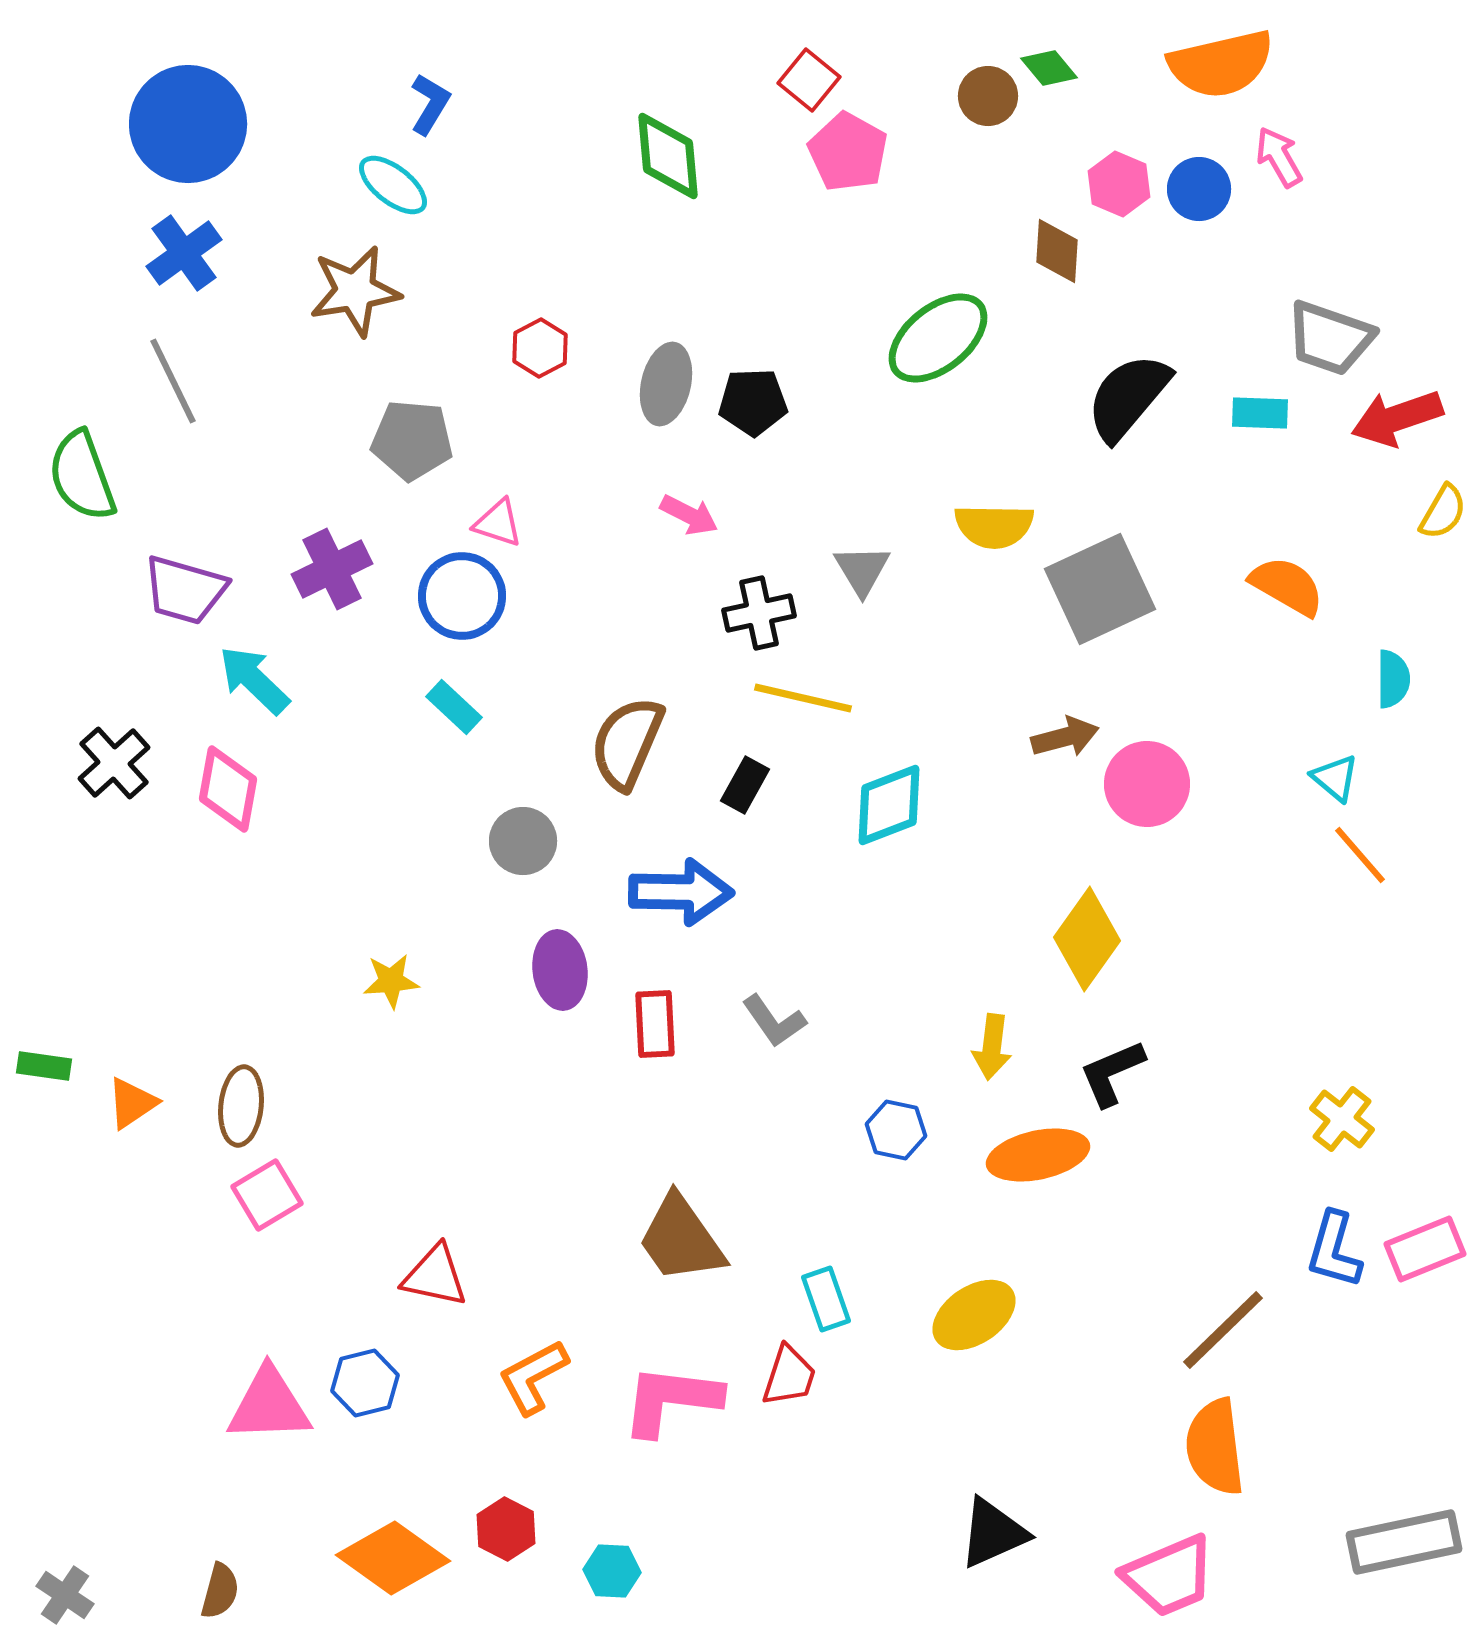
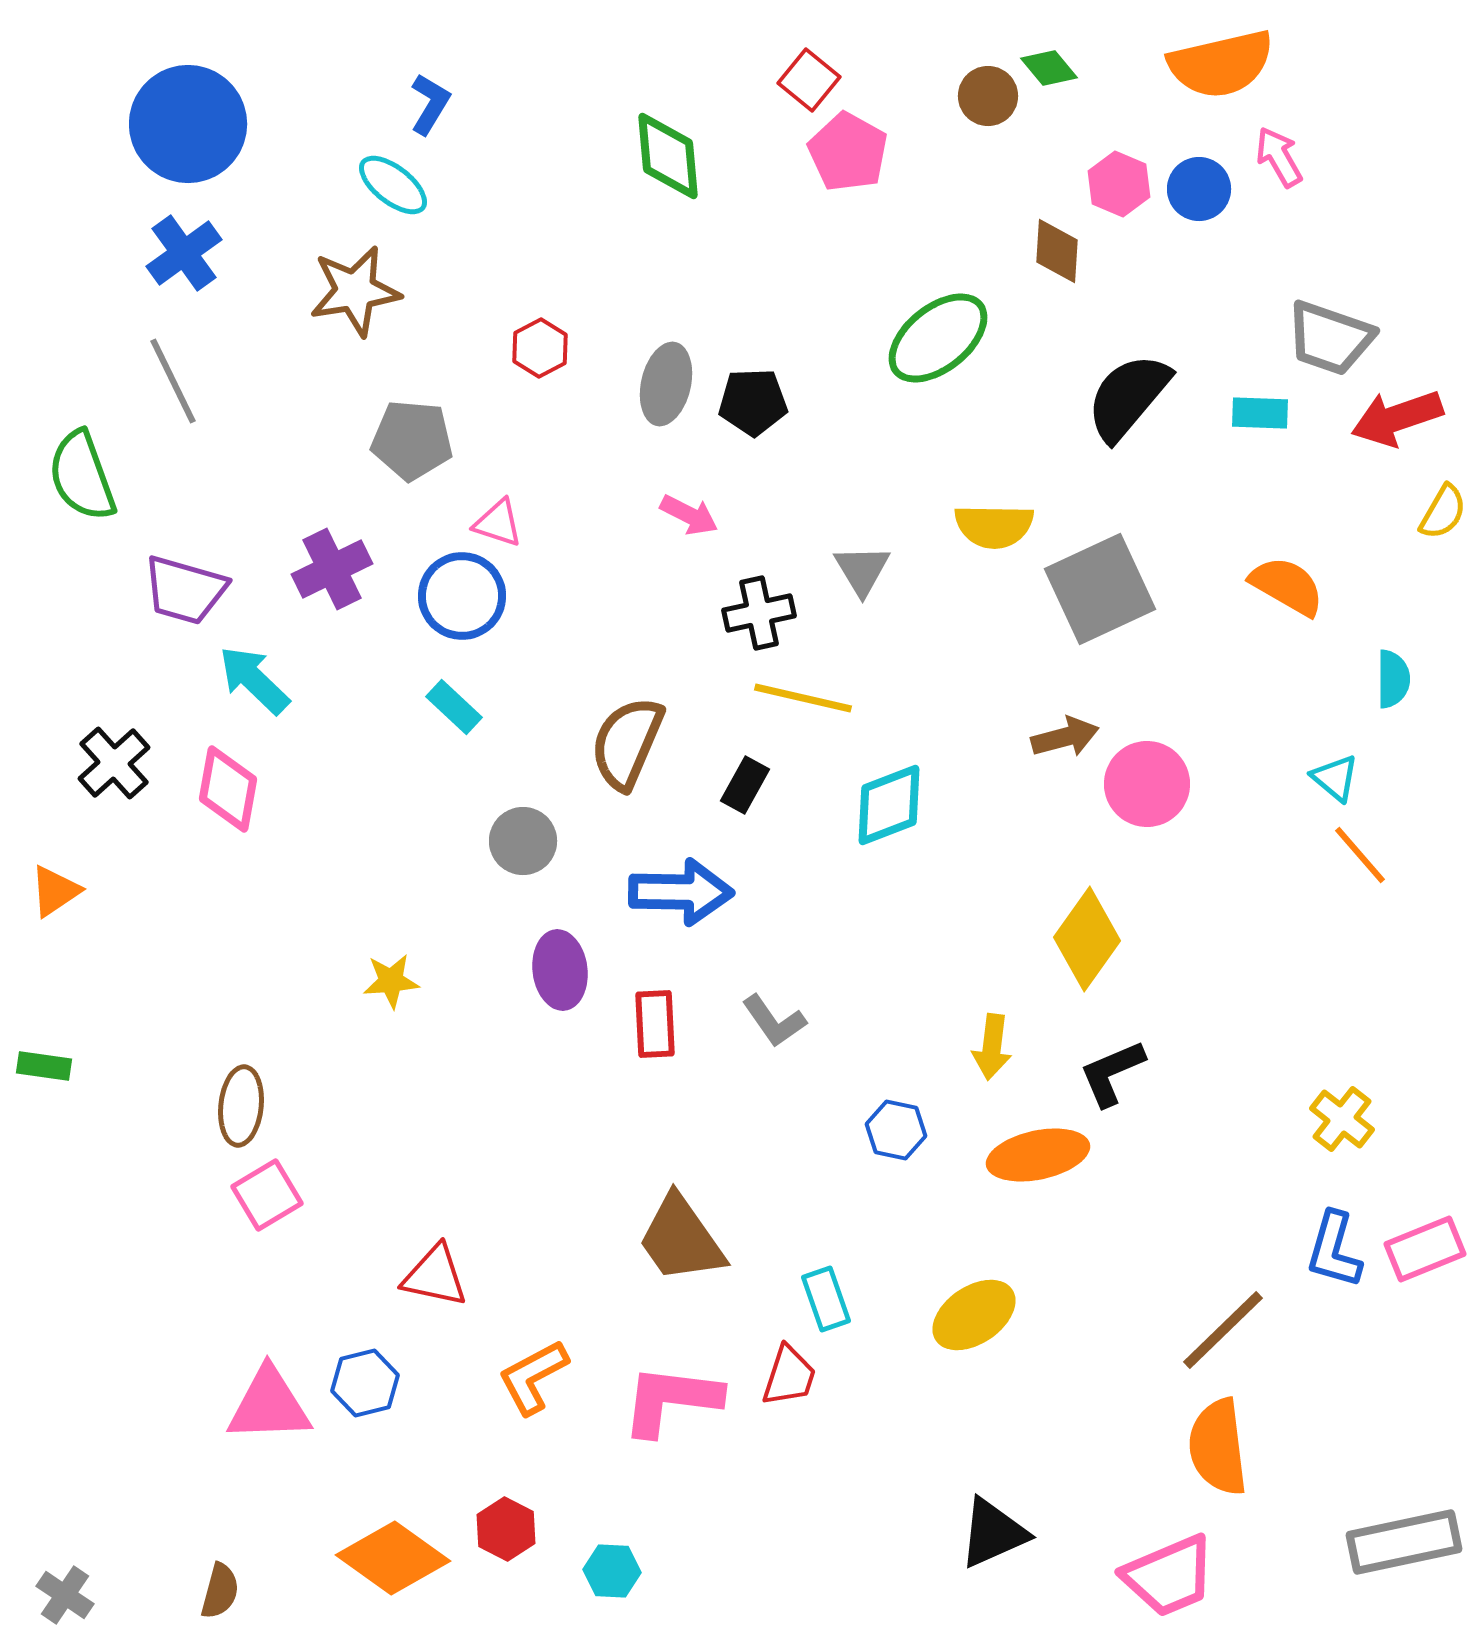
orange triangle at (132, 1103): moved 77 px left, 212 px up
orange semicircle at (1215, 1447): moved 3 px right
